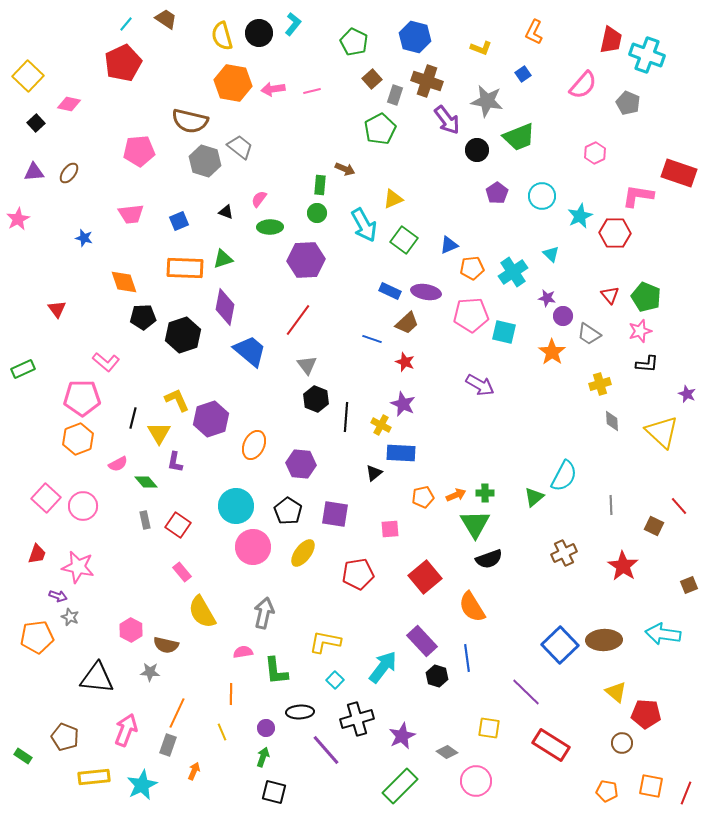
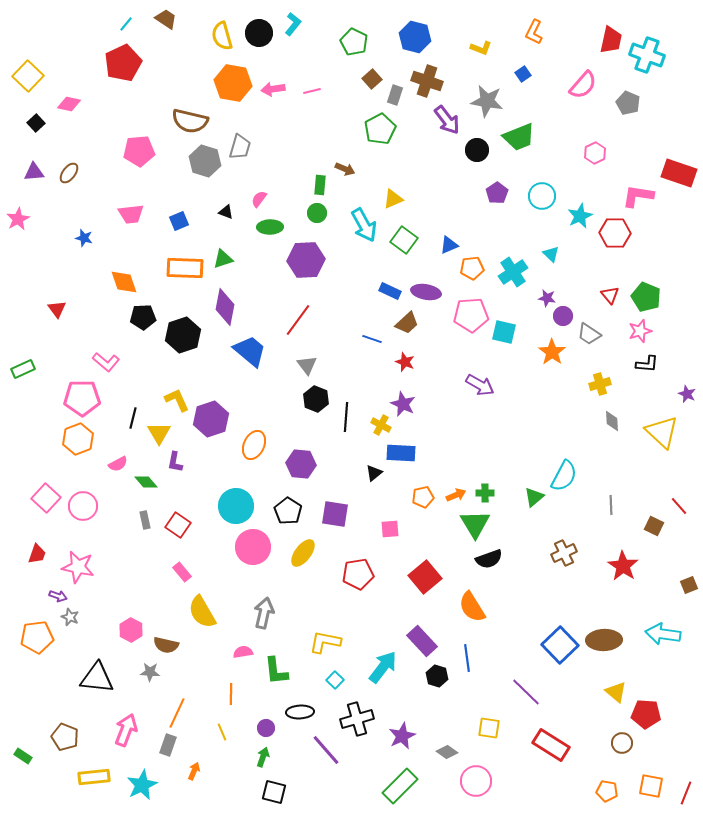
gray trapezoid at (240, 147): rotated 68 degrees clockwise
